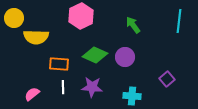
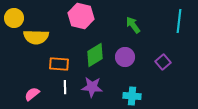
pink hexagon: rotated 20 degrees counterclockwise
green diamond: rotated 55 degrees counterclockwise
purple square: moved 4 px left, 17 px up
white line: moved 2 px right
